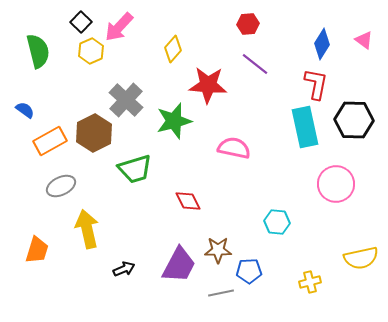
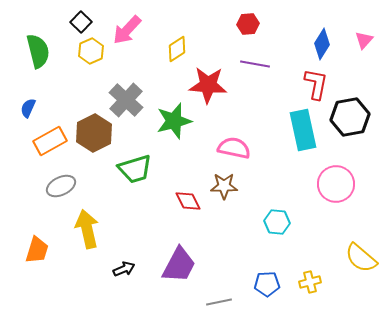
pink arrow: moved 8 px right, 3 px down
pink triangle: rotated 36 degrees clockwise
yellow diamond: moved 4 px right; rotated 16 degrees clockwise
purple line: rotated 28 degrees counterclockwise
blue semicircle: moved 3 px right, 2 px up; rotated 102 degrees counterclockwise
black hexagon: moved 4 px left, 3 px up; rotated 12 degrees counterclockwise
cyan rectangle: moved 2 px left, 3 px down
brown star: moved 6 px right, 64 px up
yellow semicircle: rotated 52 degrees clockwise
blue pentagon: moved 18 px right, 13 px down
gray line: moved 2 px left, 9 px down
